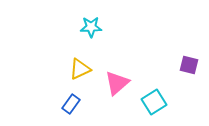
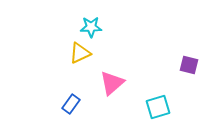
yellow triangle: moved 16 px up
pink triangle: moved 5 px left
cyan square: moved 4 px right, 5 px down; rotated 15 degrees clockwise
